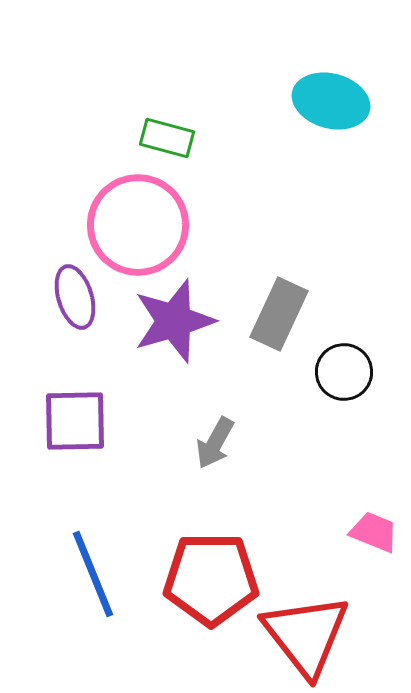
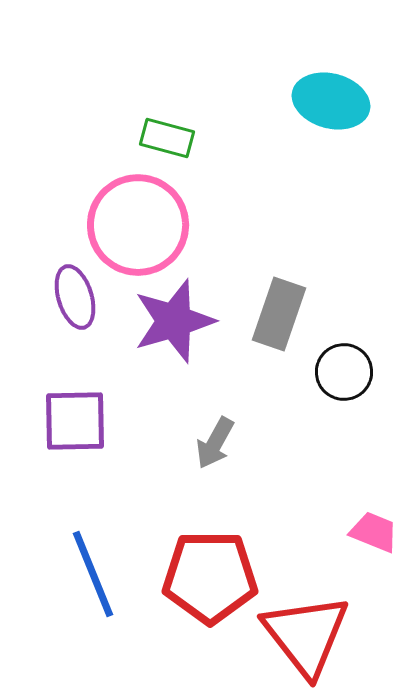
gray rectangle: rotated 6 degrees counterclockwise
red pentagon: moved 1 px left, 2 px up
